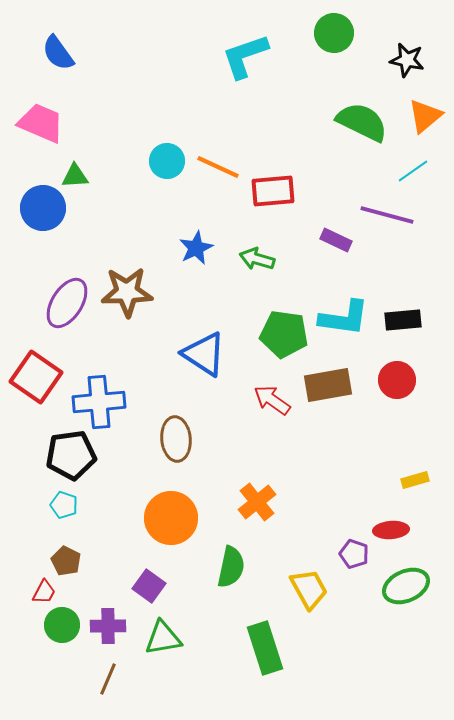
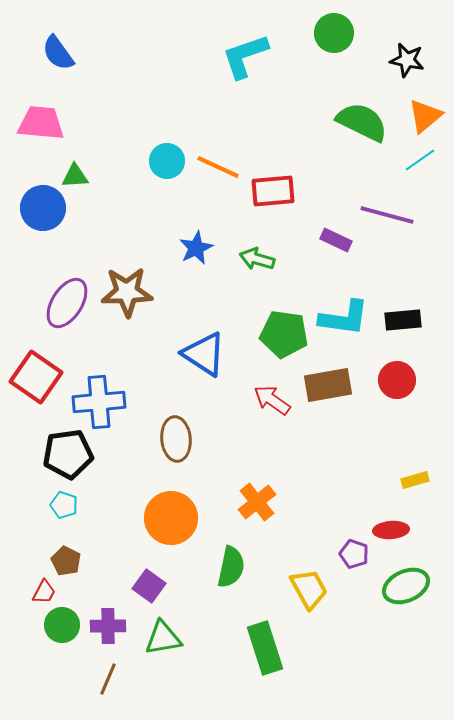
pink trapezoid at (41, 123): rotated 18 degrees counterclockwise
cyan line at (413, 171): moved 7 px right, 11 px up
black pentagon at (71, 455): moved 3 px left, 1 px up
